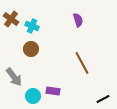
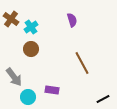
purple semicircle: moved 6 px left
cyan cross: moved 1 px left, 1 px down; rotated 32 degrees clockwise
purple rectangle: moved 1 px left, 1 px up
cyan circle: moved 5 px left, 1 px down
